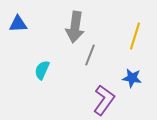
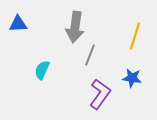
purple L-shape: moved 4 px left, 6 px up
